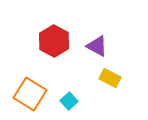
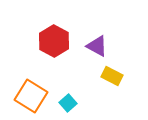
yellow rectangle: moved 2 px right, 2 px up
orange square: moved 1 px right, 2 px down
cyan square: moved 1 px left, 2 px down
